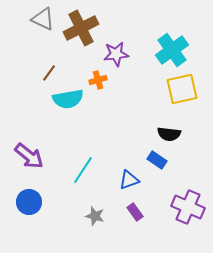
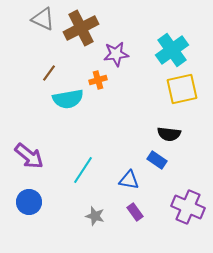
blue triangle: rotated 30 degrees clockwise
